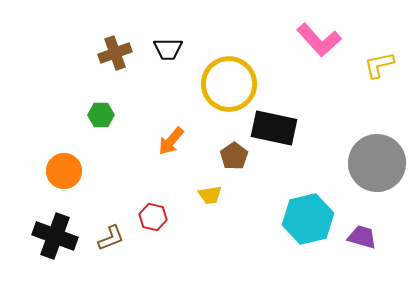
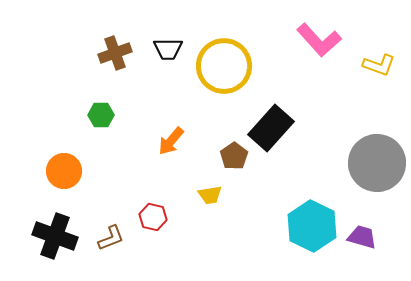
yellow L-shape: rotated 148 degrees counterclockwise
yellow circle: moved 5 px left, 18 px up
black rectangle: moved 3 px left; rotated 60 degrees counterclockwise
cyan hexagon: moved 4 px right, 7 px down; rotated 21 degrees counterclockwise
